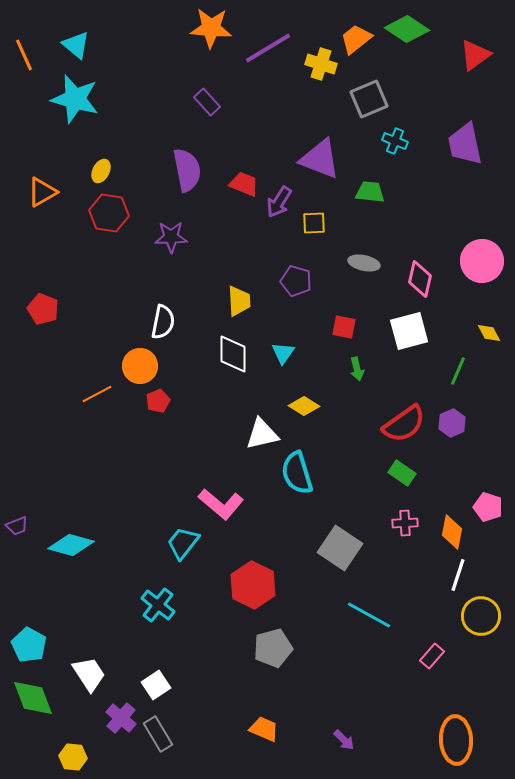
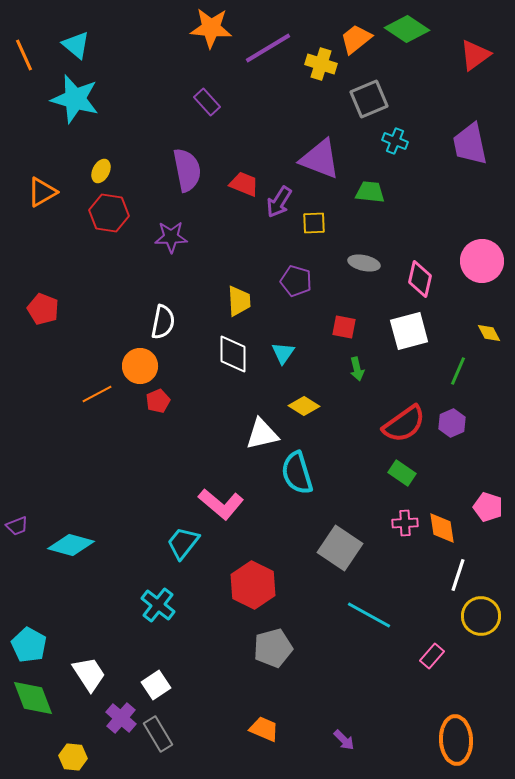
purple trapezoid at (465, 144): moved 5 px right
orange diamond at (452, 532): moved 10 px left, 4 px up; rotated 20 degrees counterclockwise
